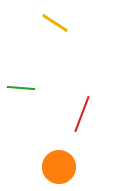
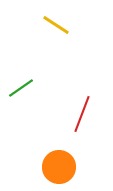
yellow line: moved 1 px right, 2 px down
green line: rotated 40 degrees counterclockwise
